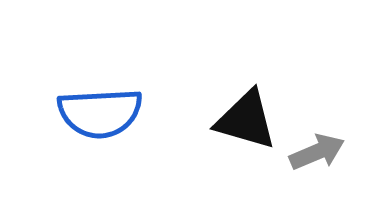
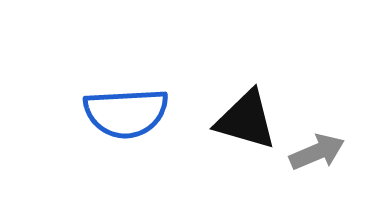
blue semicircle: moved 26 px right
